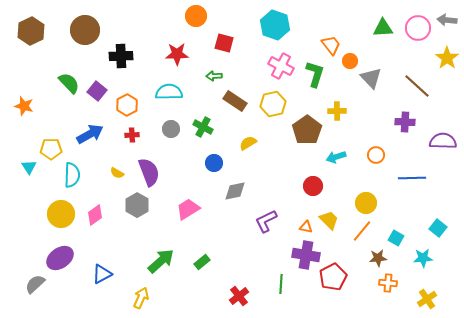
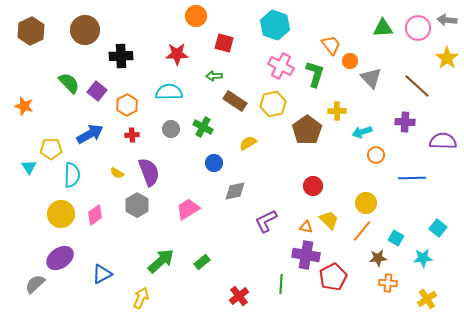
cyan arrow at (336, 157): moved 26 px right, 25 px up
